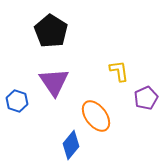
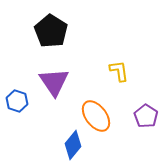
purple pentagon: moved 18 px down; rotated 15 degrees counterclockwise
blue diamond: moved 2 px right
